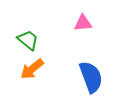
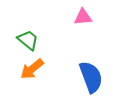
pink triangle: moved 6 px up
